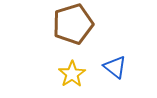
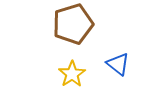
blue triangle: moved 3 px right, 3 px up
